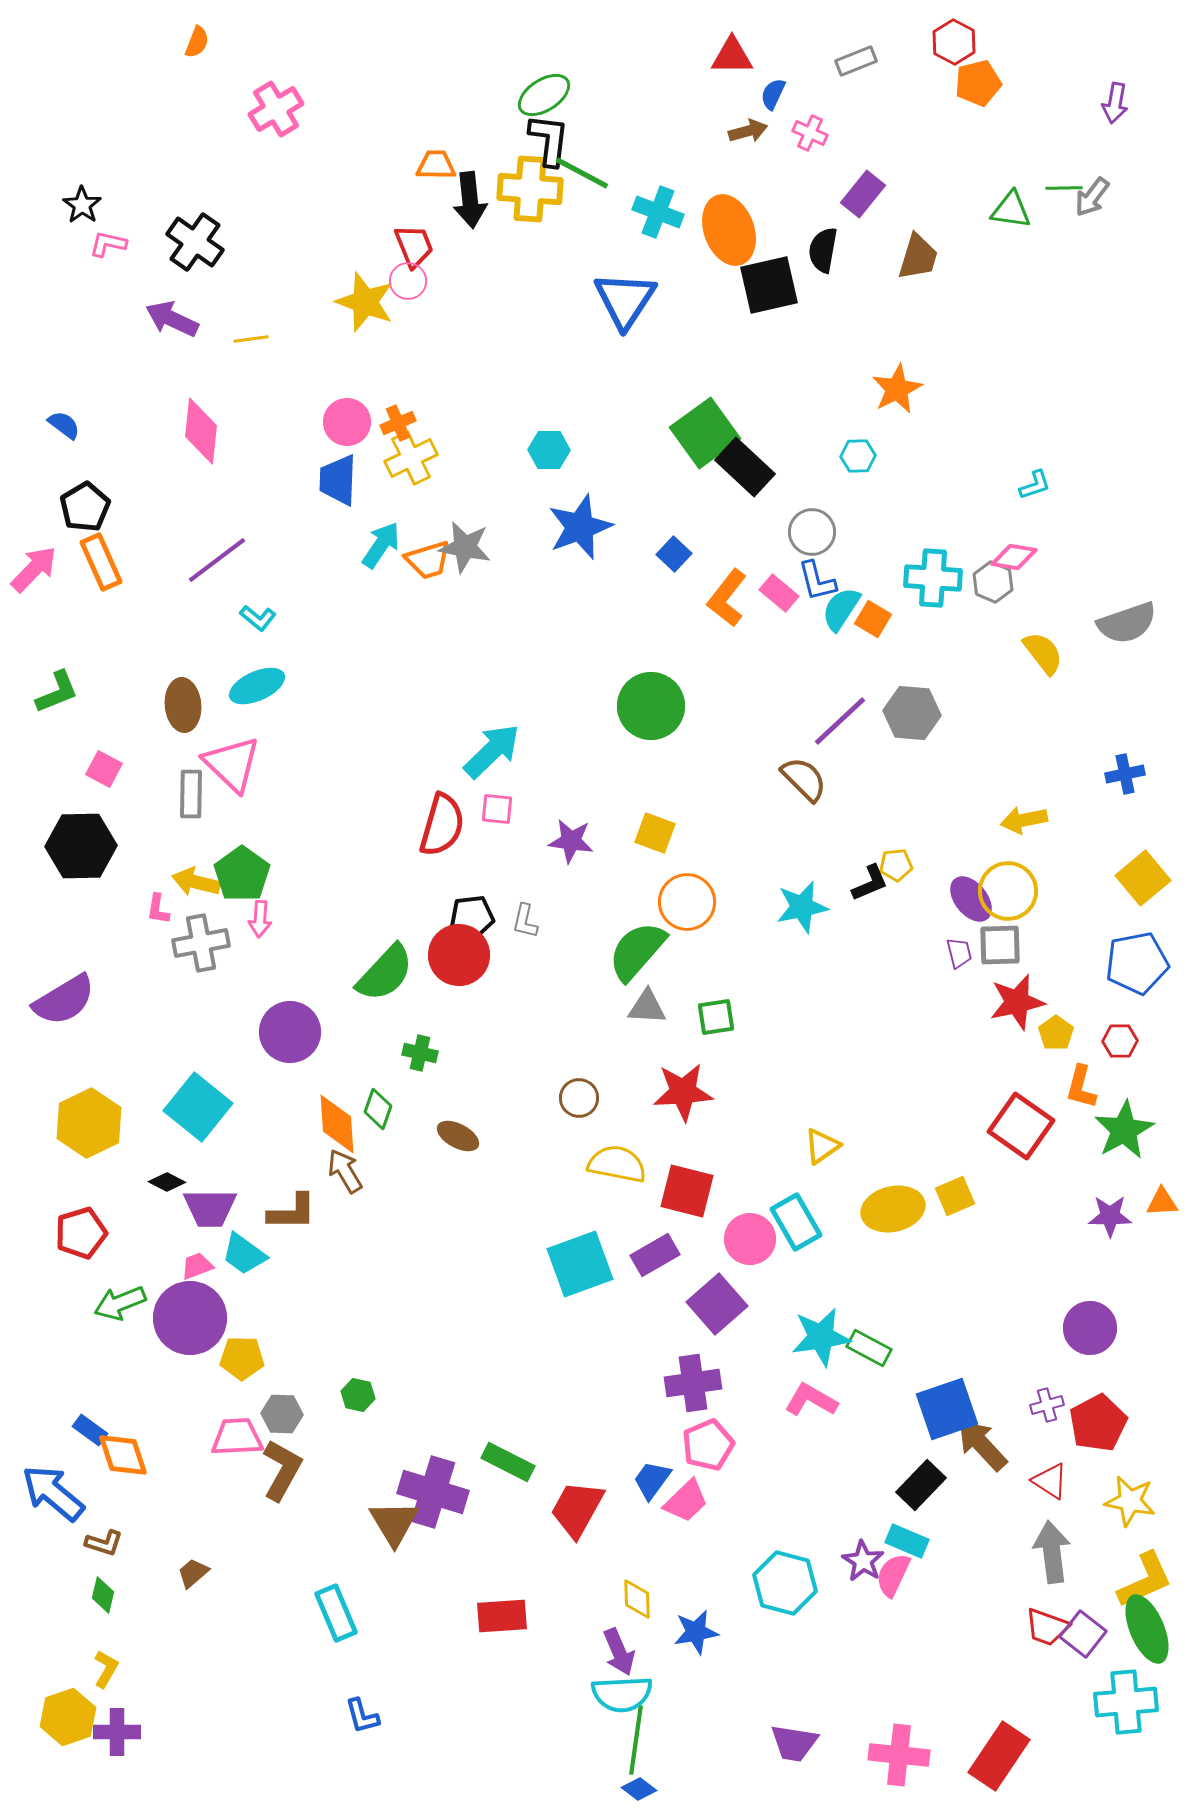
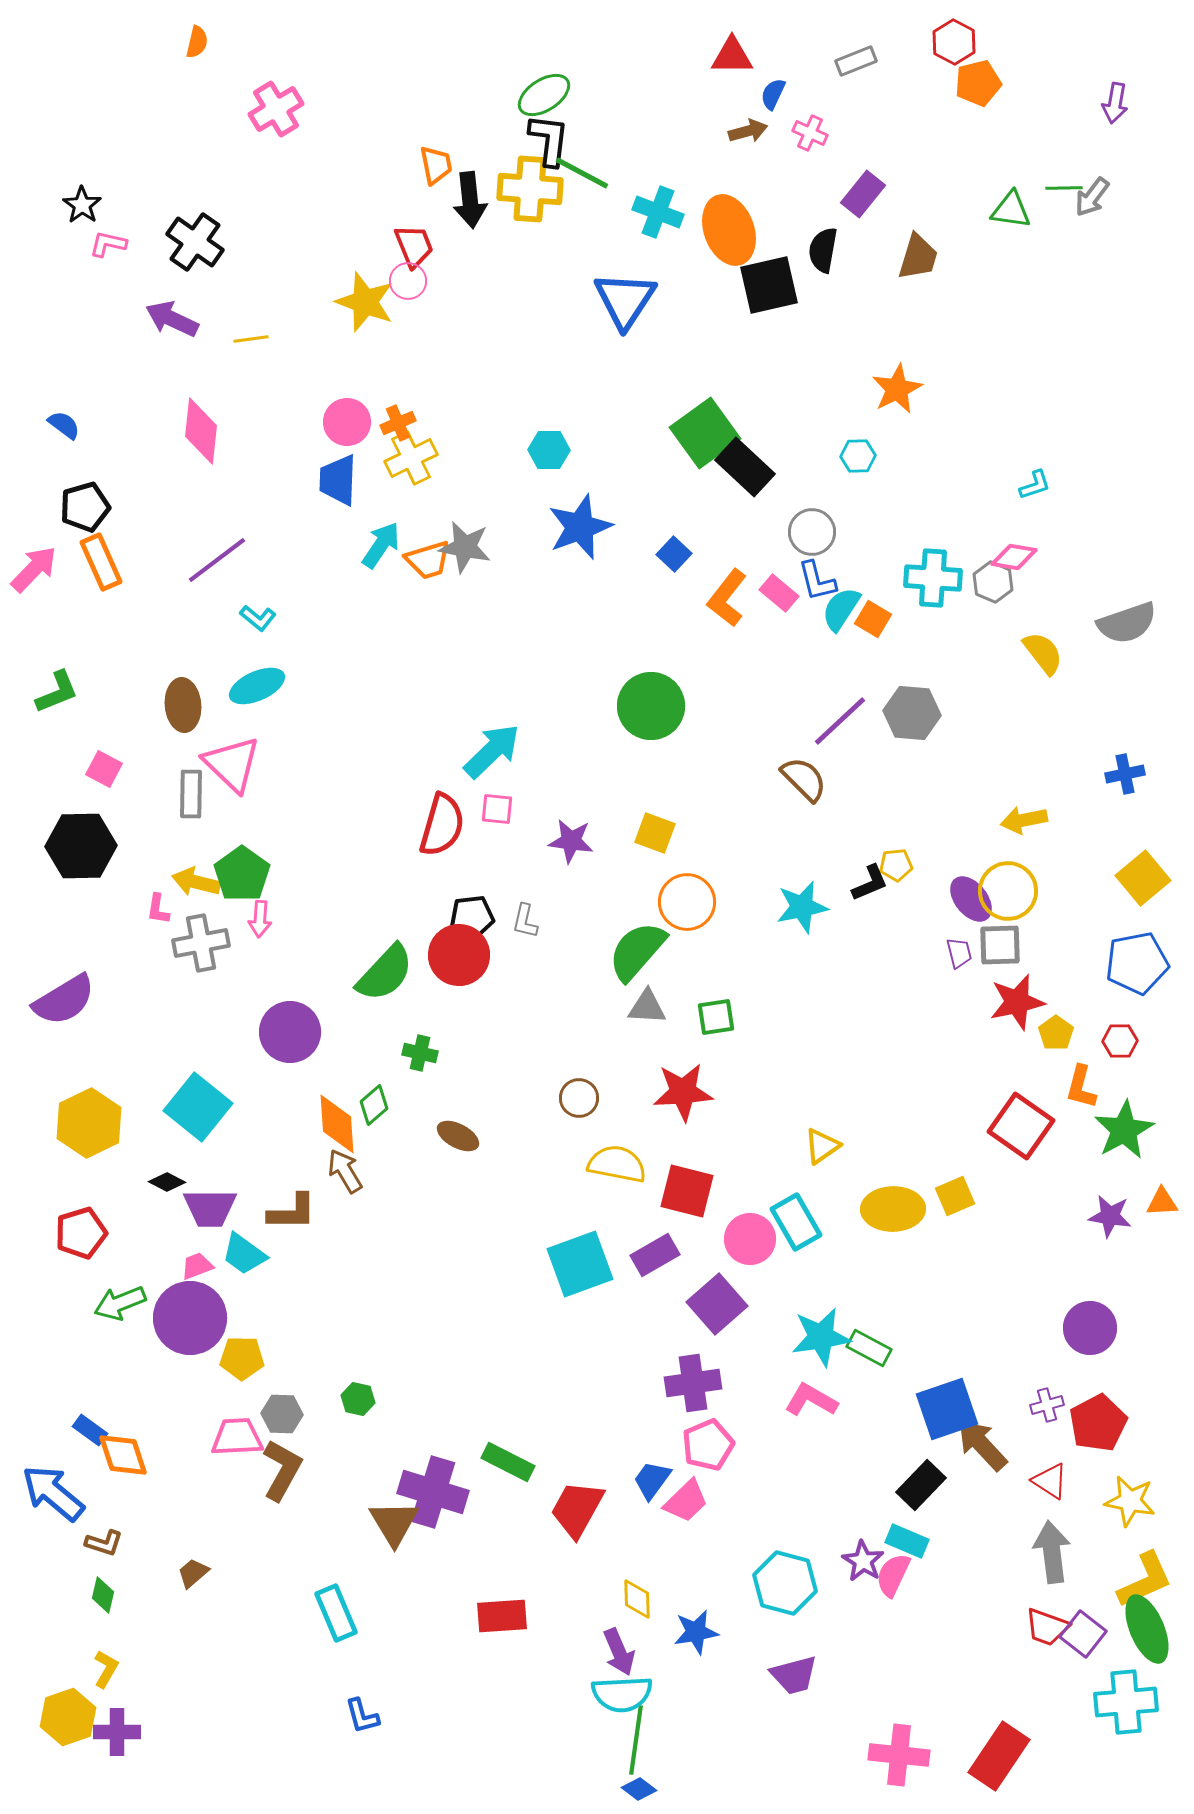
orange semicircle at (197, 42): rotated 8 degrees counterclockwise
orange trapezoid at (436, 165): rotated 78 degrees clockwise
black pentagon at (85, 507): rotated 15 degrees clockwise
green diamond at (378, 1109): moved 4 px left, 4 px up; rotated 30 degrees clockwise
yellow ellipse at (893, 1209): rotated 12 degrees clockwise
purple star at (1110, 1216): rotated 9 degrees clockwise
green hexagon at (358, 1395): moved 4 px down
purple trapezoid at (794, 1743): moved 68 px up; rotated 24 degrees counterclockwise
